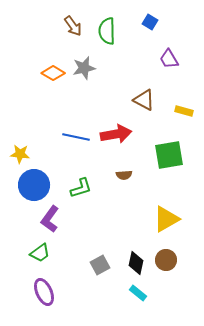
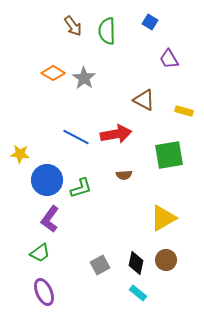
gray star: moved 10 px down; rotated 25 degrees counterclockwise
blue line: rotated 16 degrees clockwise
blue circle: moved 13 px right, 5 px up
yellow triangle: moved 3 px left, 1 px up
